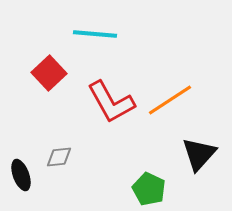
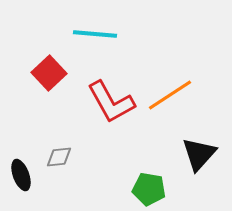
orange line: moved 5 px up
green pentagon: rotated 16 degrees counterclockwise
